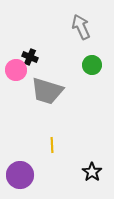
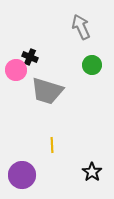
purple circle: moved 2 px right
